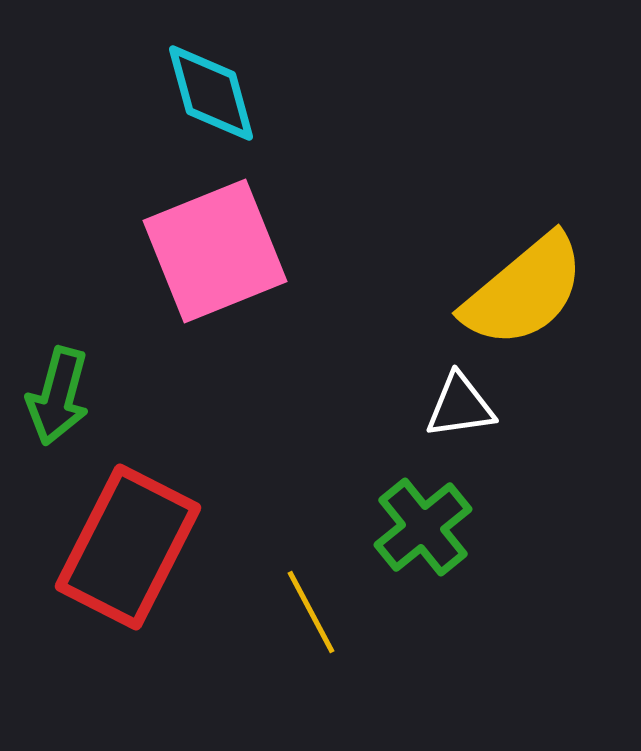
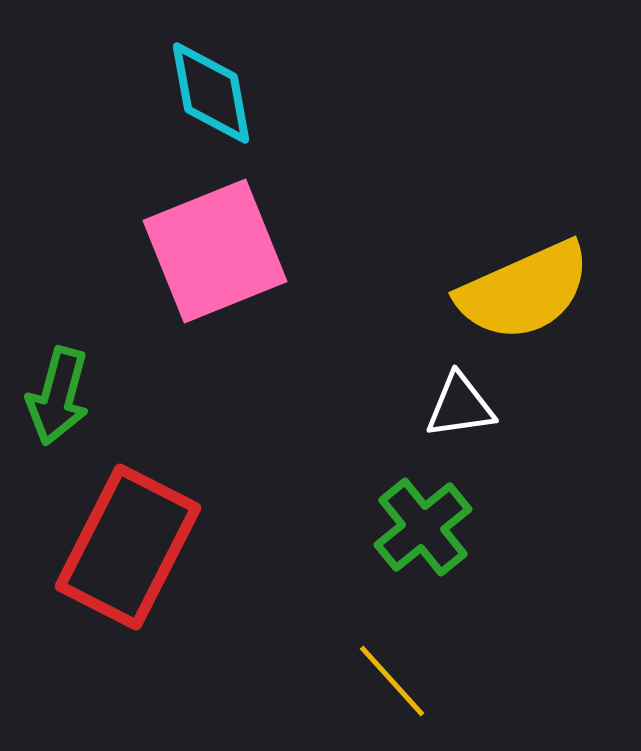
cyan diamond: rotated 5 degrees clockwise
yellow semicircle: rotated 16 degrees clockwise
yellow line: moved 81 px right, 69 px down; rotated 14 degrees counterclockwise
